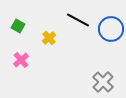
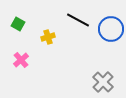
green square: moved 2 px up
yellow cross: moved 1 px left, 1 px up; rotated 24 degrees clockwise
